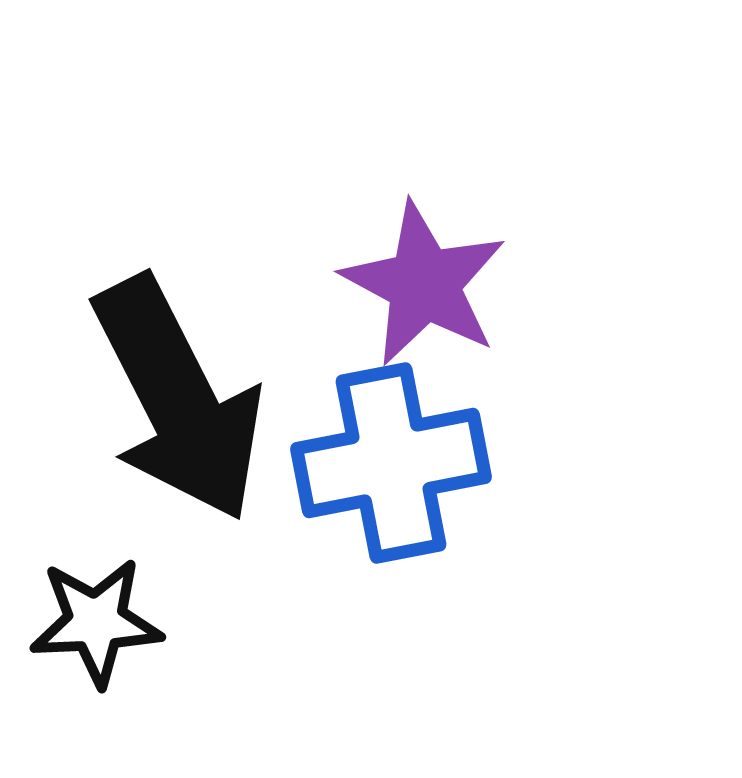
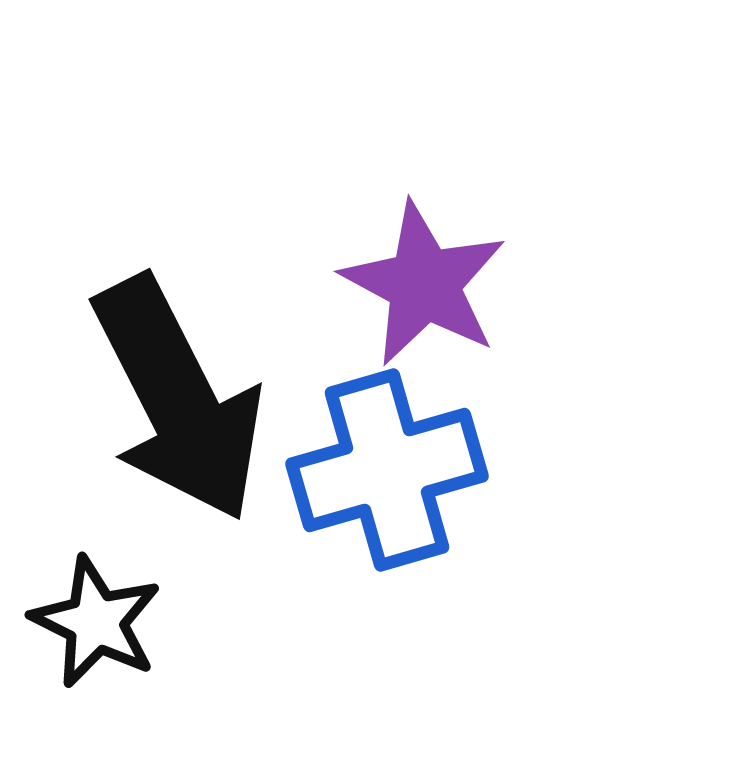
blue cross: moved 4 px left, 7 px down; rotated 5 degrees counterclockwise
black star: rotated 29 degrees clockwise
